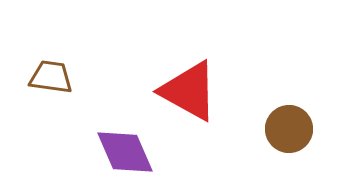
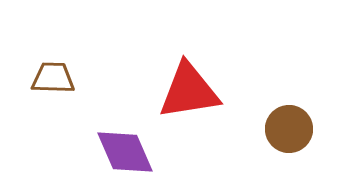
brown trapezoid: moved 2 px right, 1 px down; rotated 6 degrees counterclockwise
red triangle: rotated 38 degrees counterclockwise
